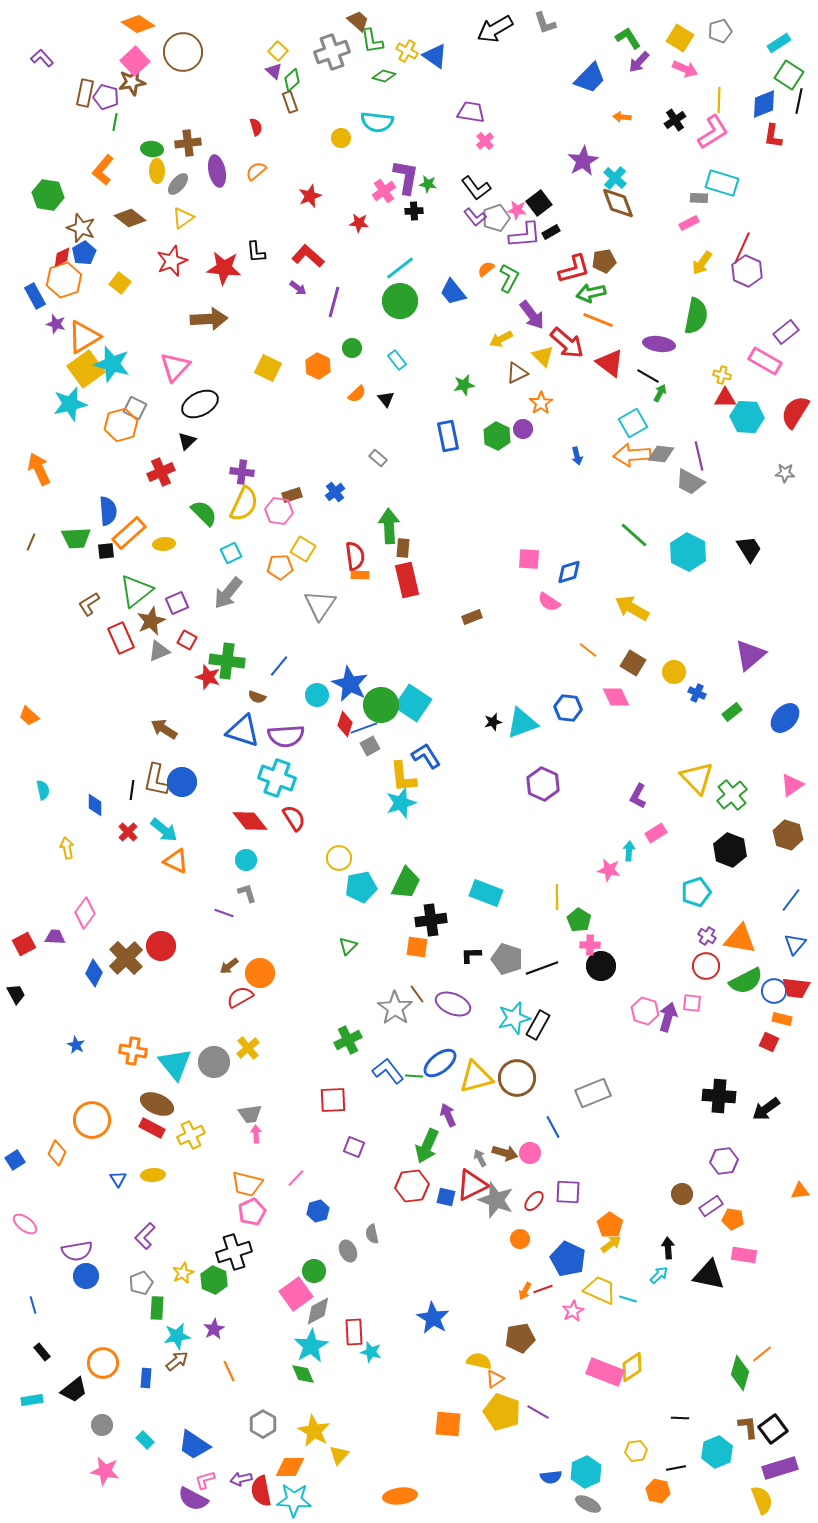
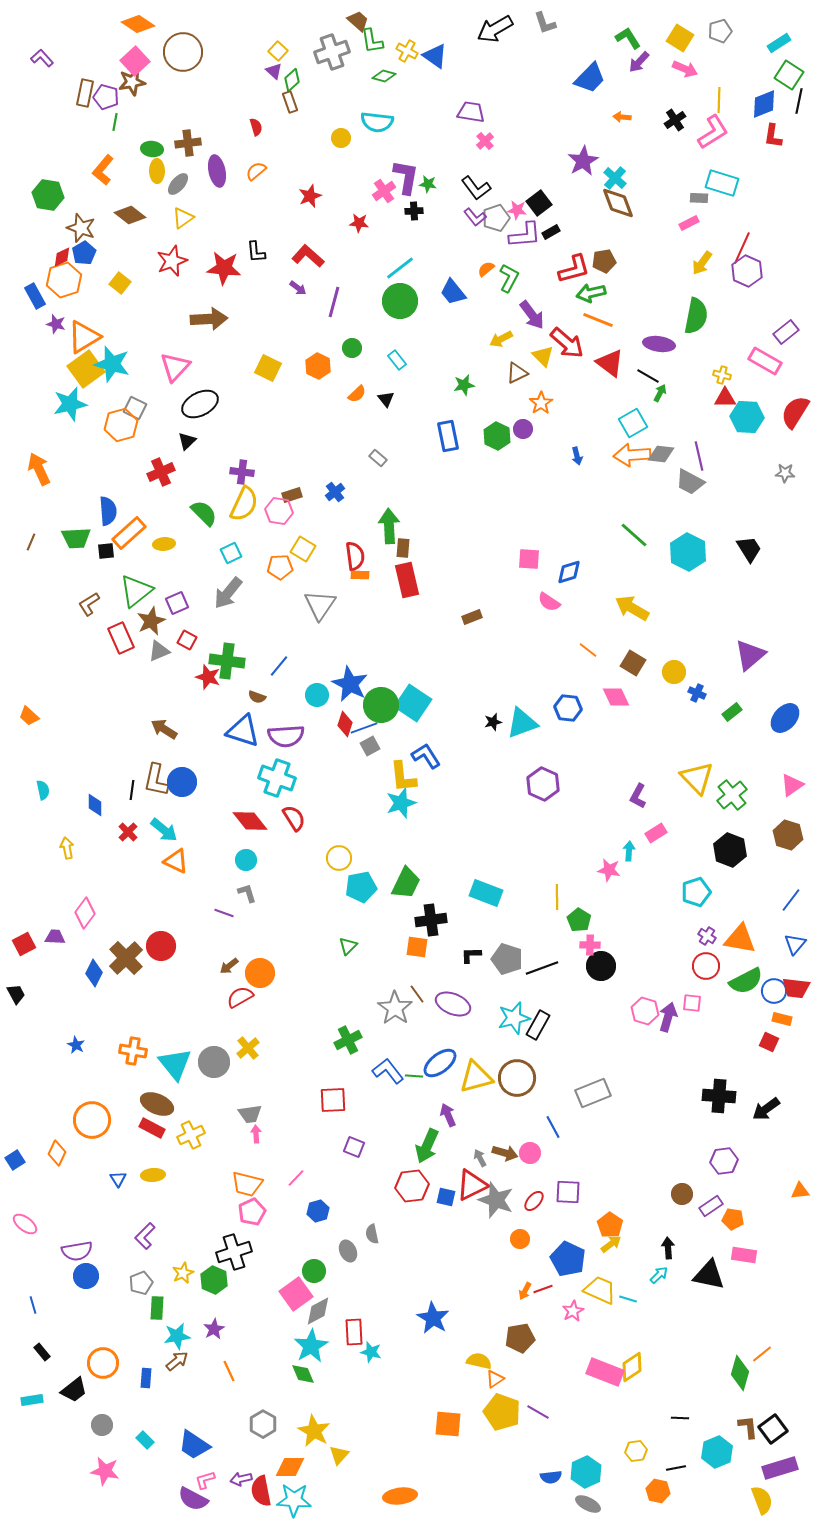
brown diamond at (130, 218): moved 3 px up
